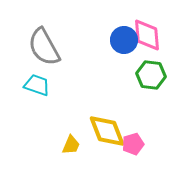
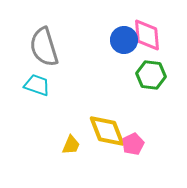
gray semicircle: rotated 12 degrees clockwise
pink pentagon: rotated 10 degrees counterclockwise
